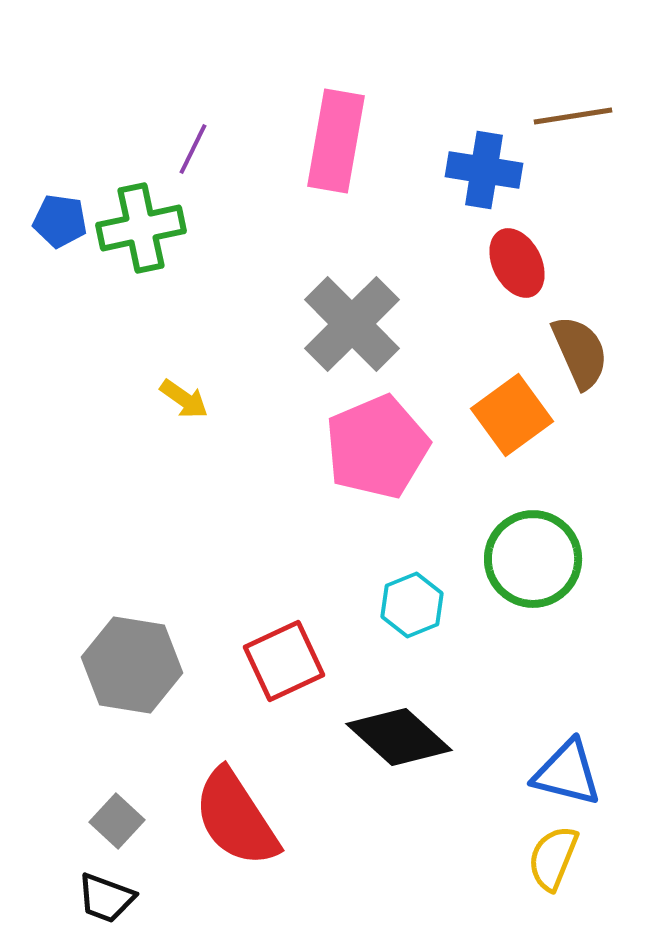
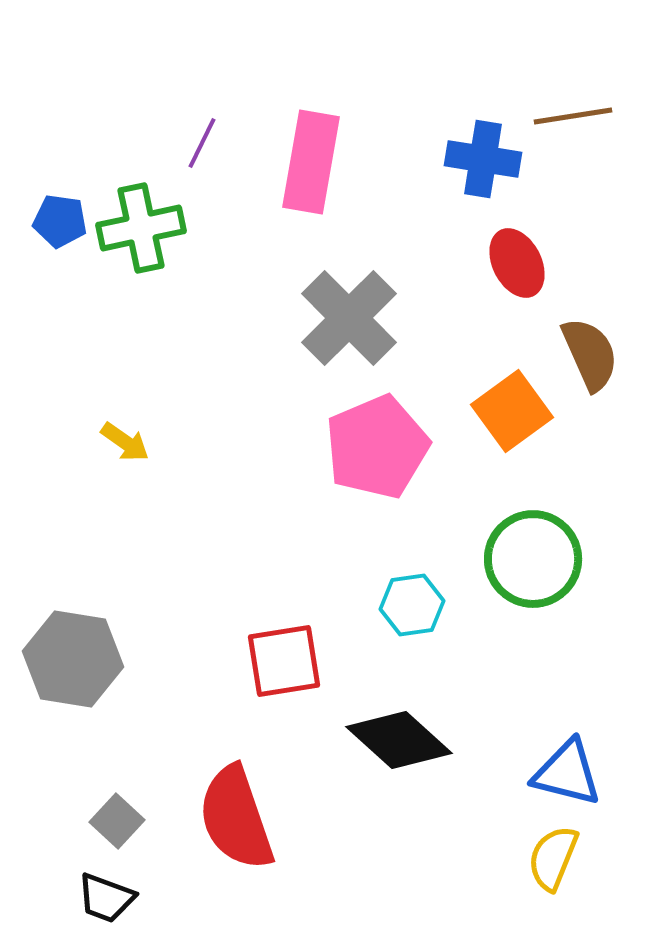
pink rectangle: moved 25 px left, 21 px down
purple line: moved 9 px right, 6 px up
blue cross: moved 1 px left, 11 px up
gray cross: moved 3 px left, 6 px up
brown semicircle: moved 10 px right, 2 px down
yellow arrow: moved 59 px left, 43 px down
orange square: moved 4 px up
cyan hexagon: rotated 14 degrees clockwise
red square: rotated 16 degrees clockwise
gray hexagon: moved 59 px left, 6 px up
black diamond: moved 3 px down
red semicircle: rotated 14 degrees clockwise
